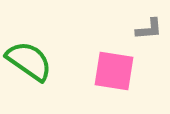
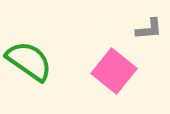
pink square: rotated 30 degrees clockwise
